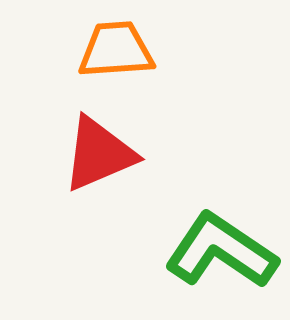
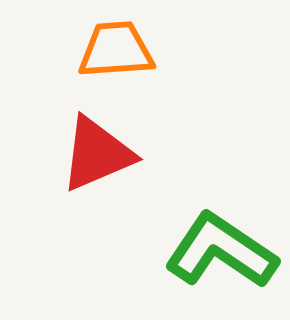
red triangle: moved 2 px left
